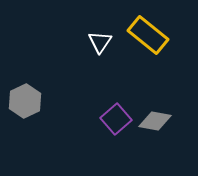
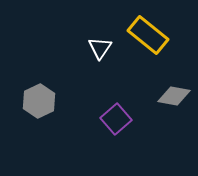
white triangle: moved 6 px down
gray hexagon: moved 14 px right
gray diamond: moved 19 px right, 25 px up
